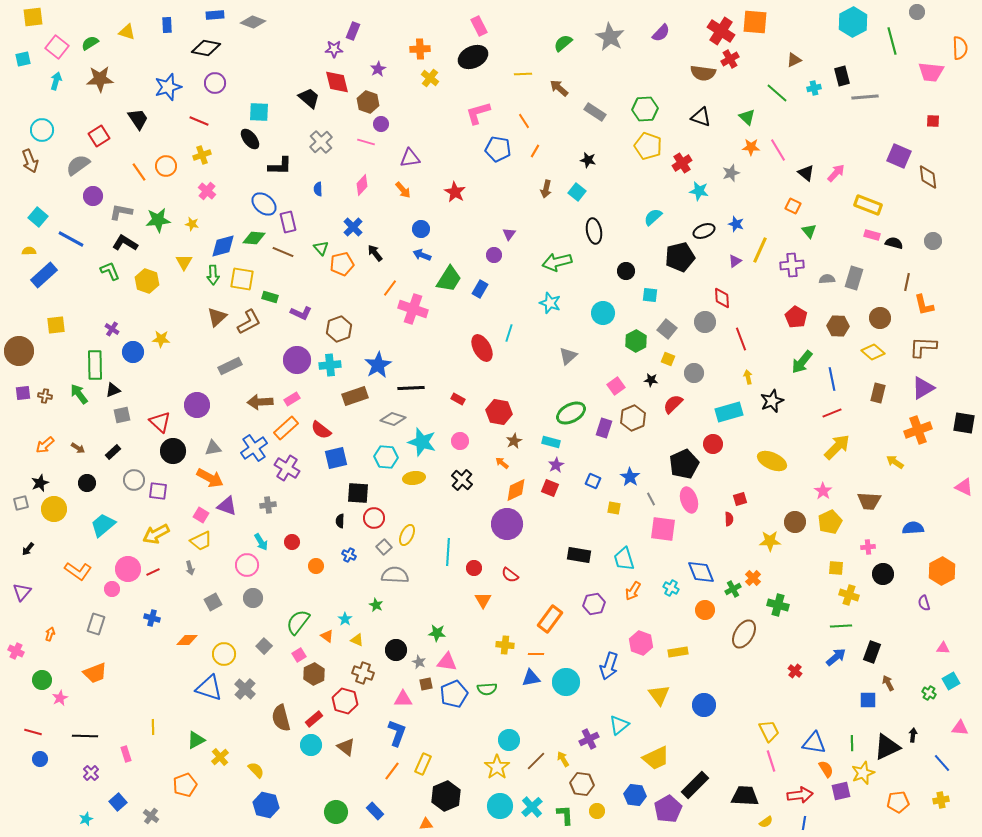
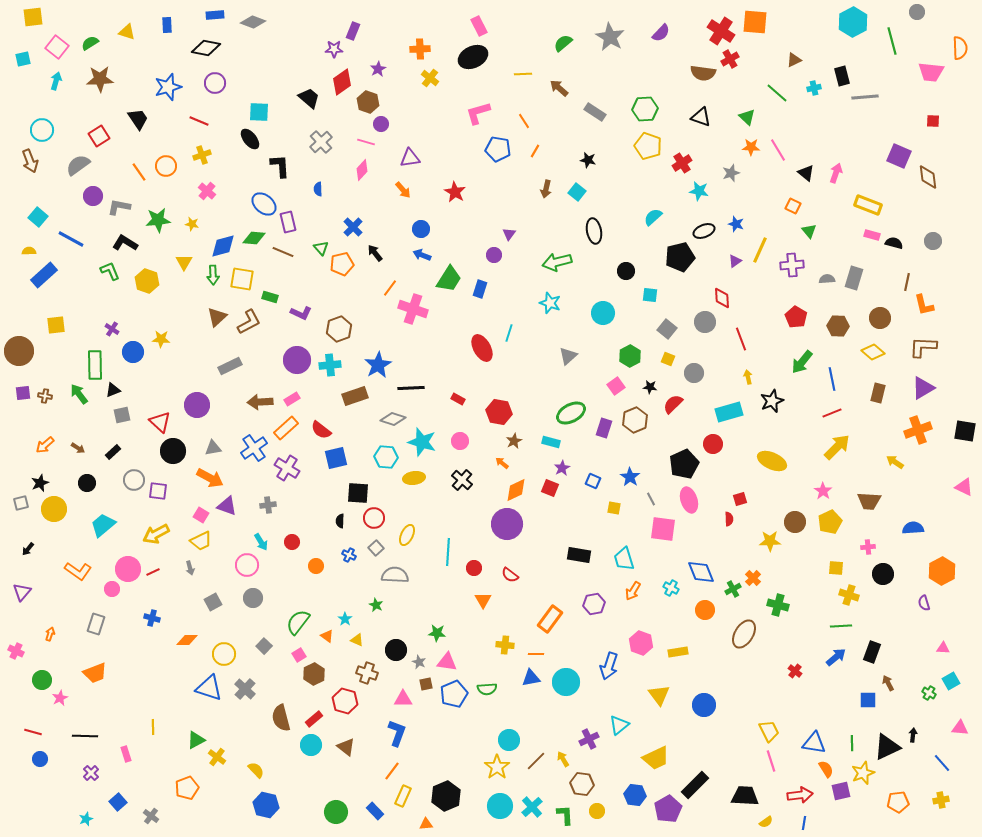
red diamond at (337, 82): moved 5 px right; rotated 68 degrees clockwise
black L-shape at (280, 166): rotated 95 degrees counterclockwise
pink arrow at (836, 173): rotated 24 degrees counterclockwise
pink diamond at (362, 185): moved 15 px up
gray L-shape at (121, 212): moved 2 px left, 5 px up
blue rectangle at (480, 289): rotated 12 degrees counterclockwise
green hexagon at (636, 341): moved 6 px left, 15 px down
black star at (651, 380): moved 1 px left, 7 px down
brown hexagon at (633, 418): moved 2 px right, 2 px down
black square at (964, 423): moved 1 px right, 8 px down
purple star at (556, 465): moved 6 px right, 3 px down
gray square at (384, 547): moved 8 px left, 1 px down
brown cross at (363, 673): moved 4 px right
yellow cross at (220, 757): moved 3 px left; rotated 12 degrees counterclockwise
yellow rectangle at (423, 764): moved 20 px left, 32 px down
orange pentagon at (185, 785): moved 2 px right, 3 px down
